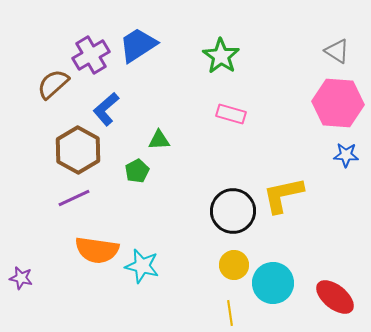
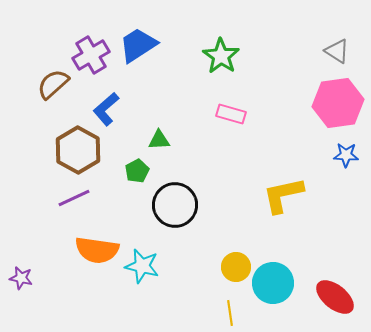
pink hexagon: rotated 12 degrees counterclockwise
black circle: moved 58 px left, 6 px up
yellow circle: moved 2 px right, 2 px down
